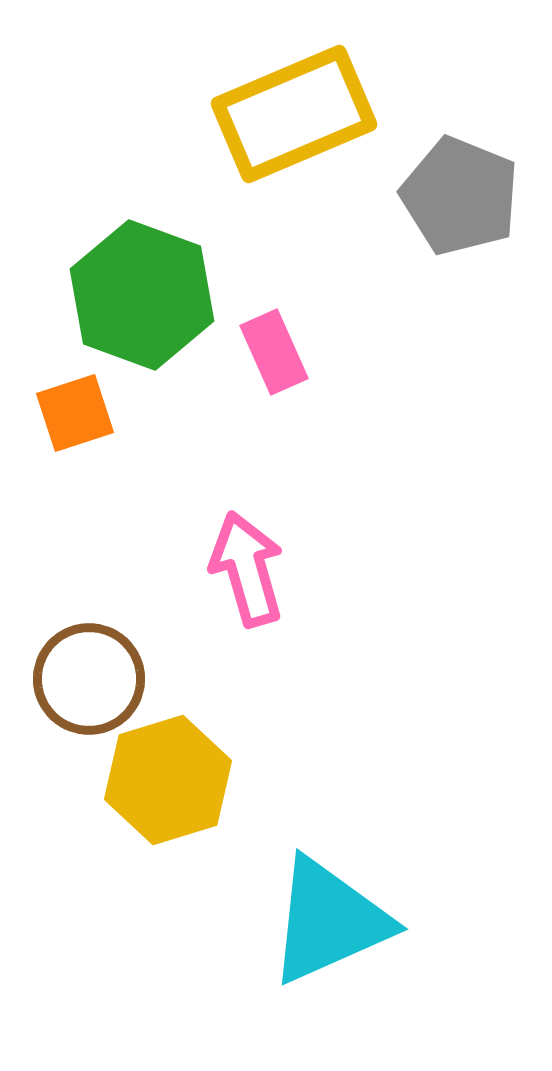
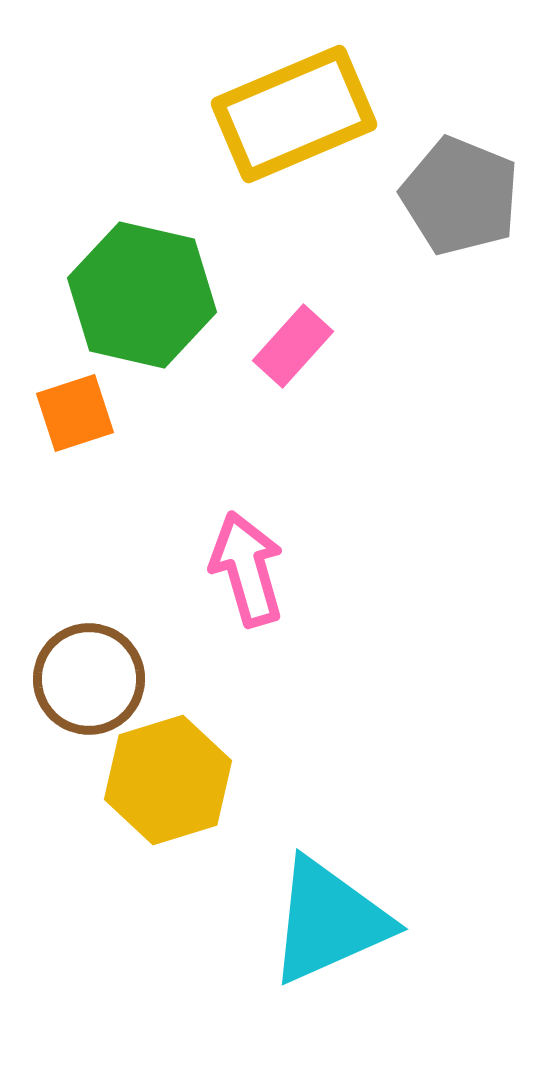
green hexagon: rotated 7 degrees counterclockwise
pink rectangle: moved 19 px right, 6 px up; rotated 66 degrees clockwise
